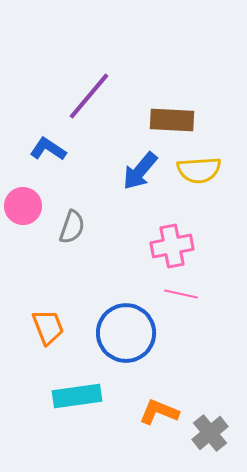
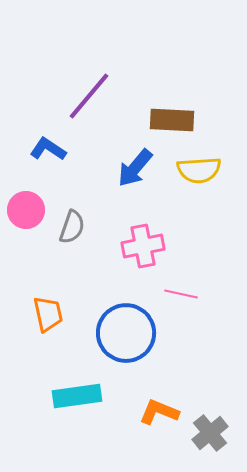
blue arrow: moved 5 px left, 3 px up
pink circle: moved 3 px right, 4 px down
pink cross: moved 29 px left
orange trapezoid: moved 13 px up; rotated 9 degrees clockwise
